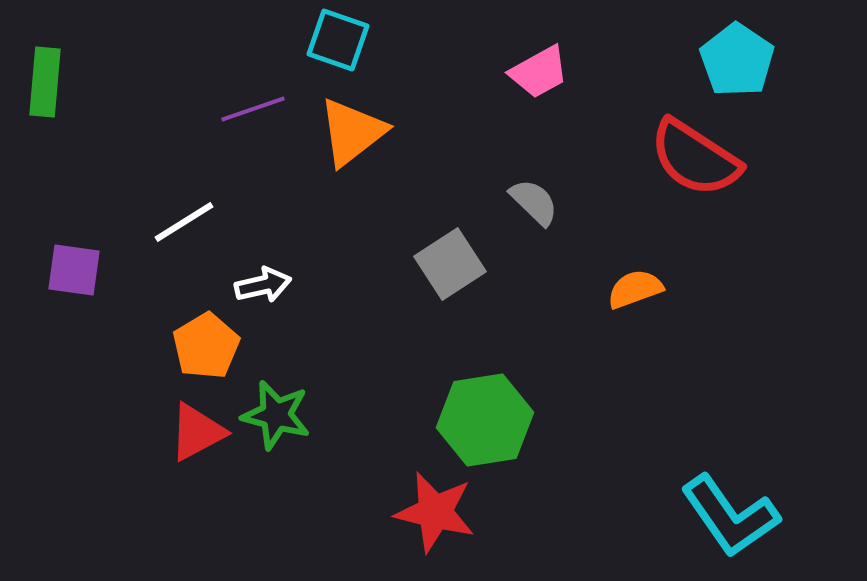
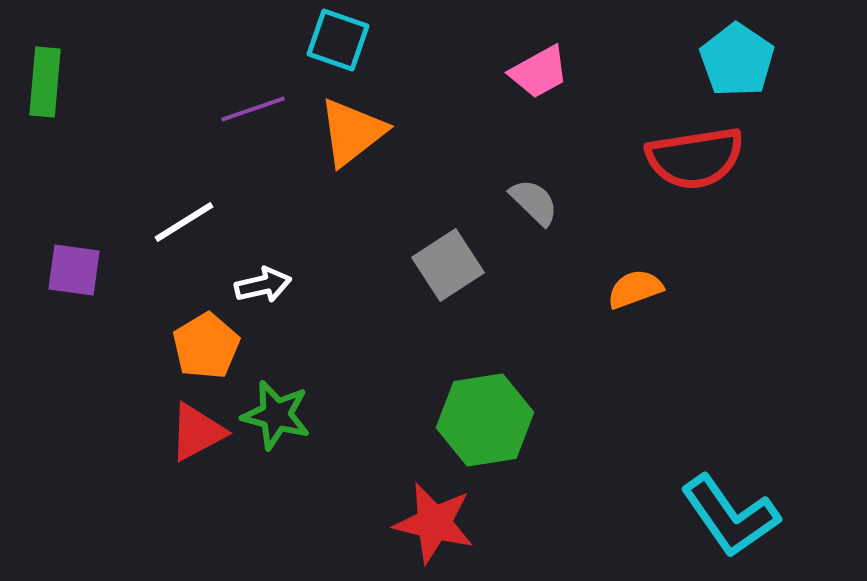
red semicircle: rotated 42 degrees counterclockwise
gray square: moved 2 px left, 1 px down
red star: moved 1 px left, 11 px down
